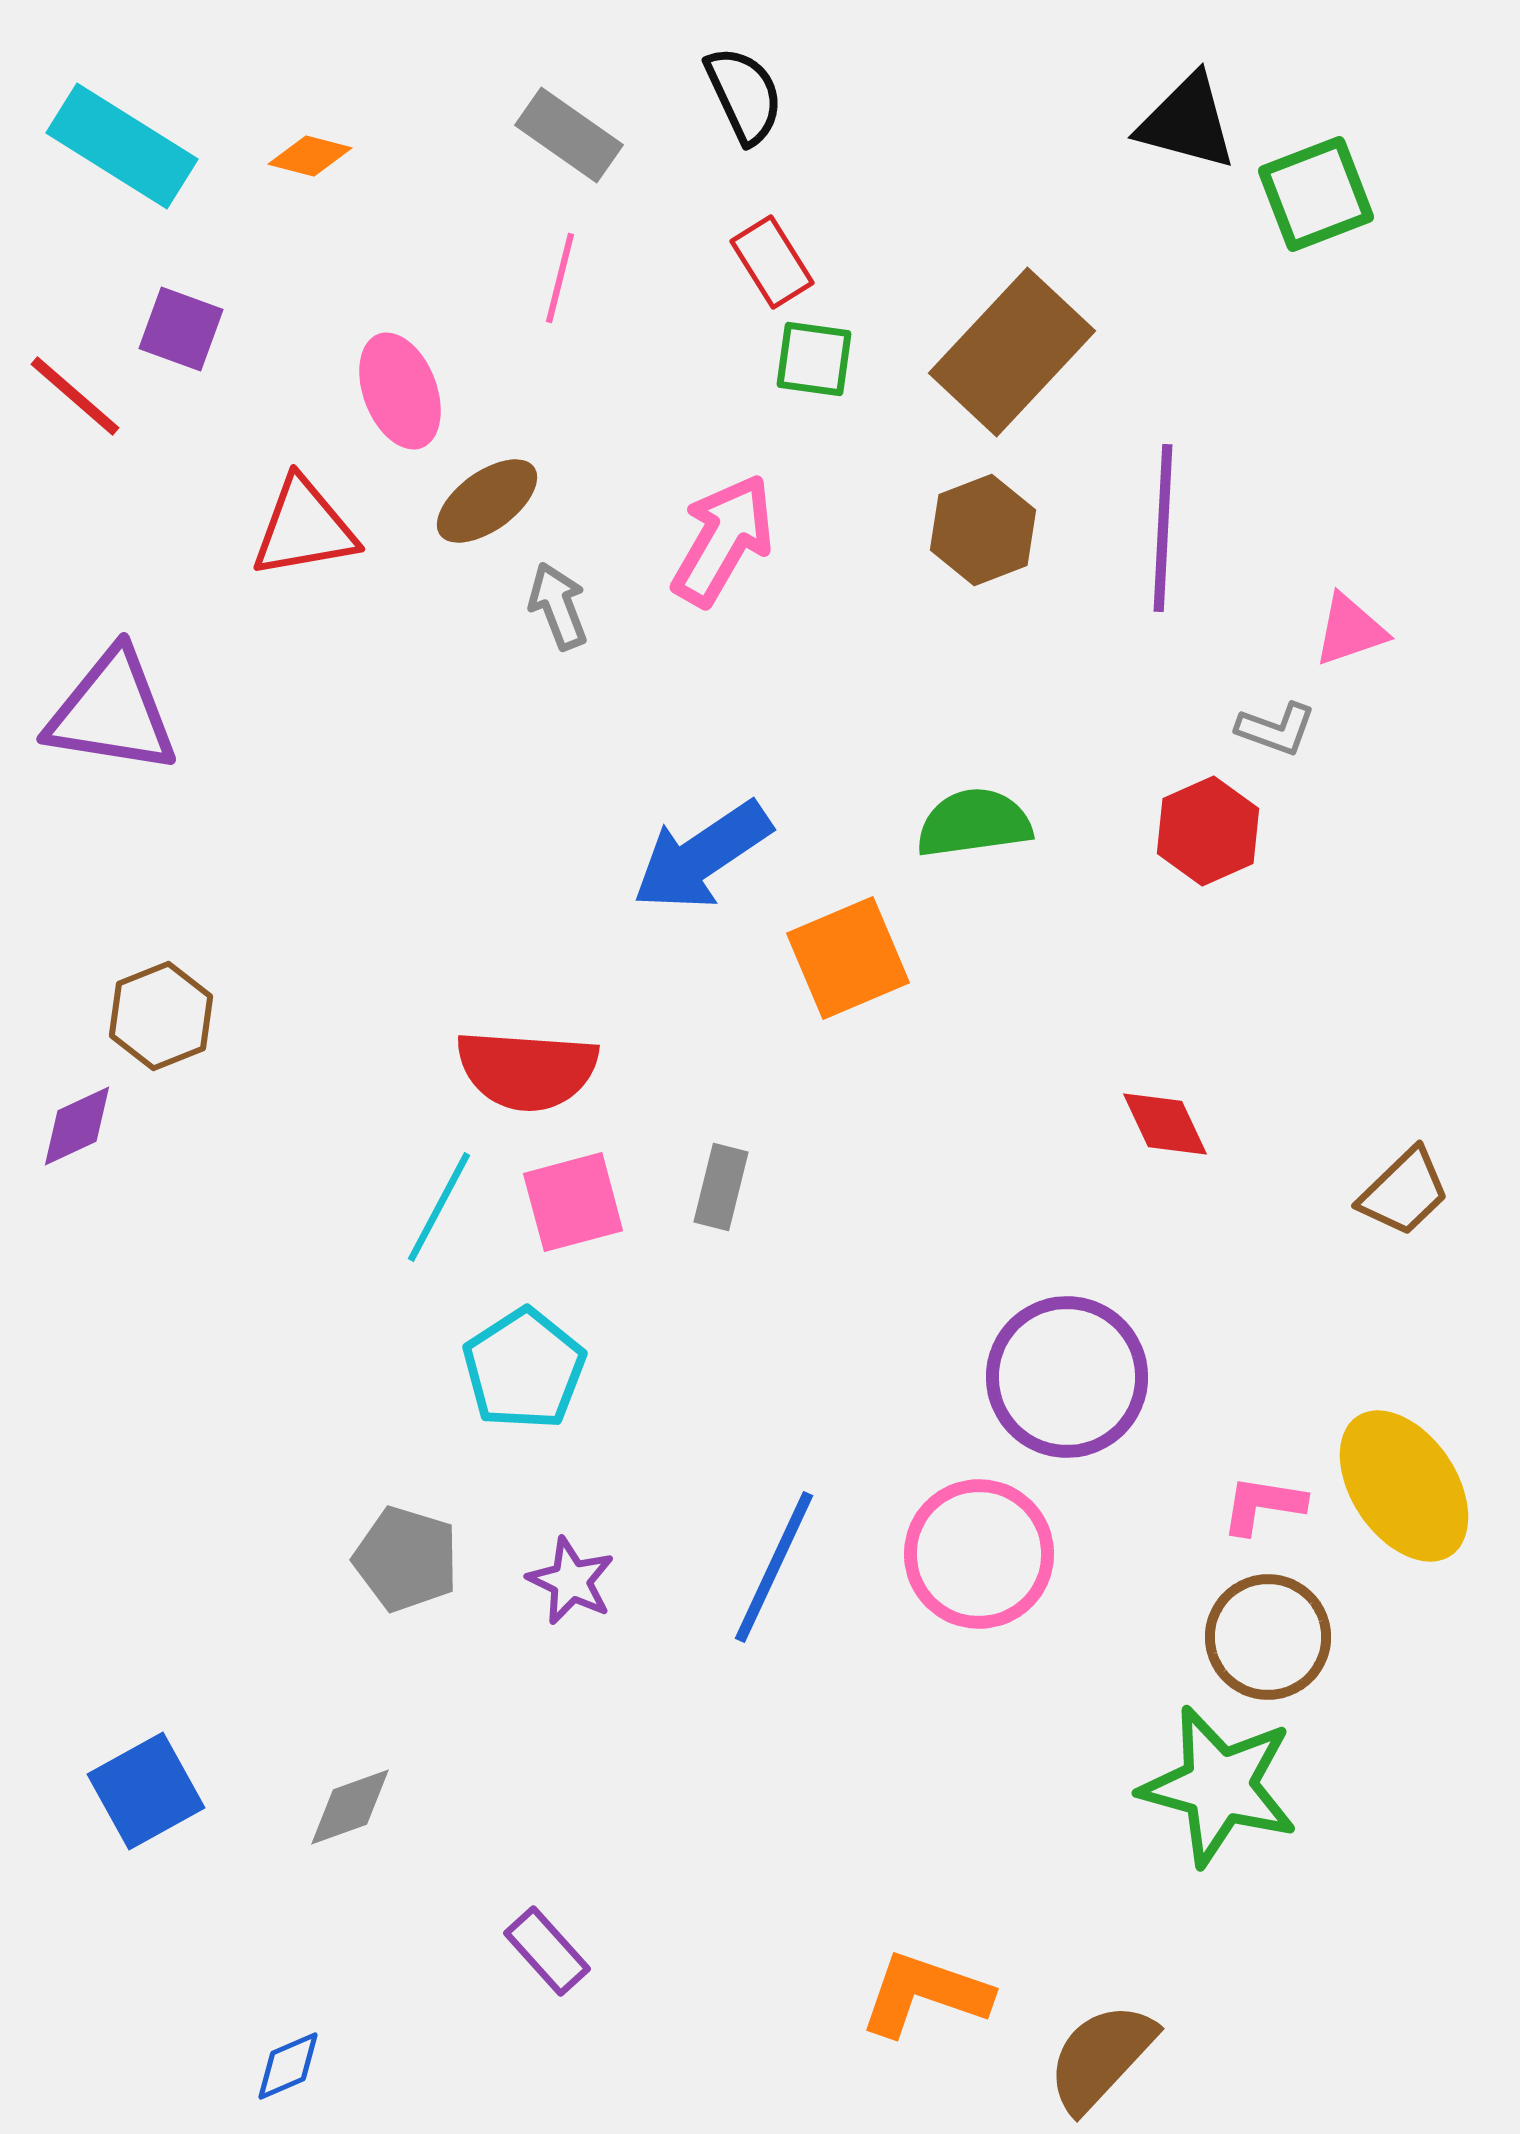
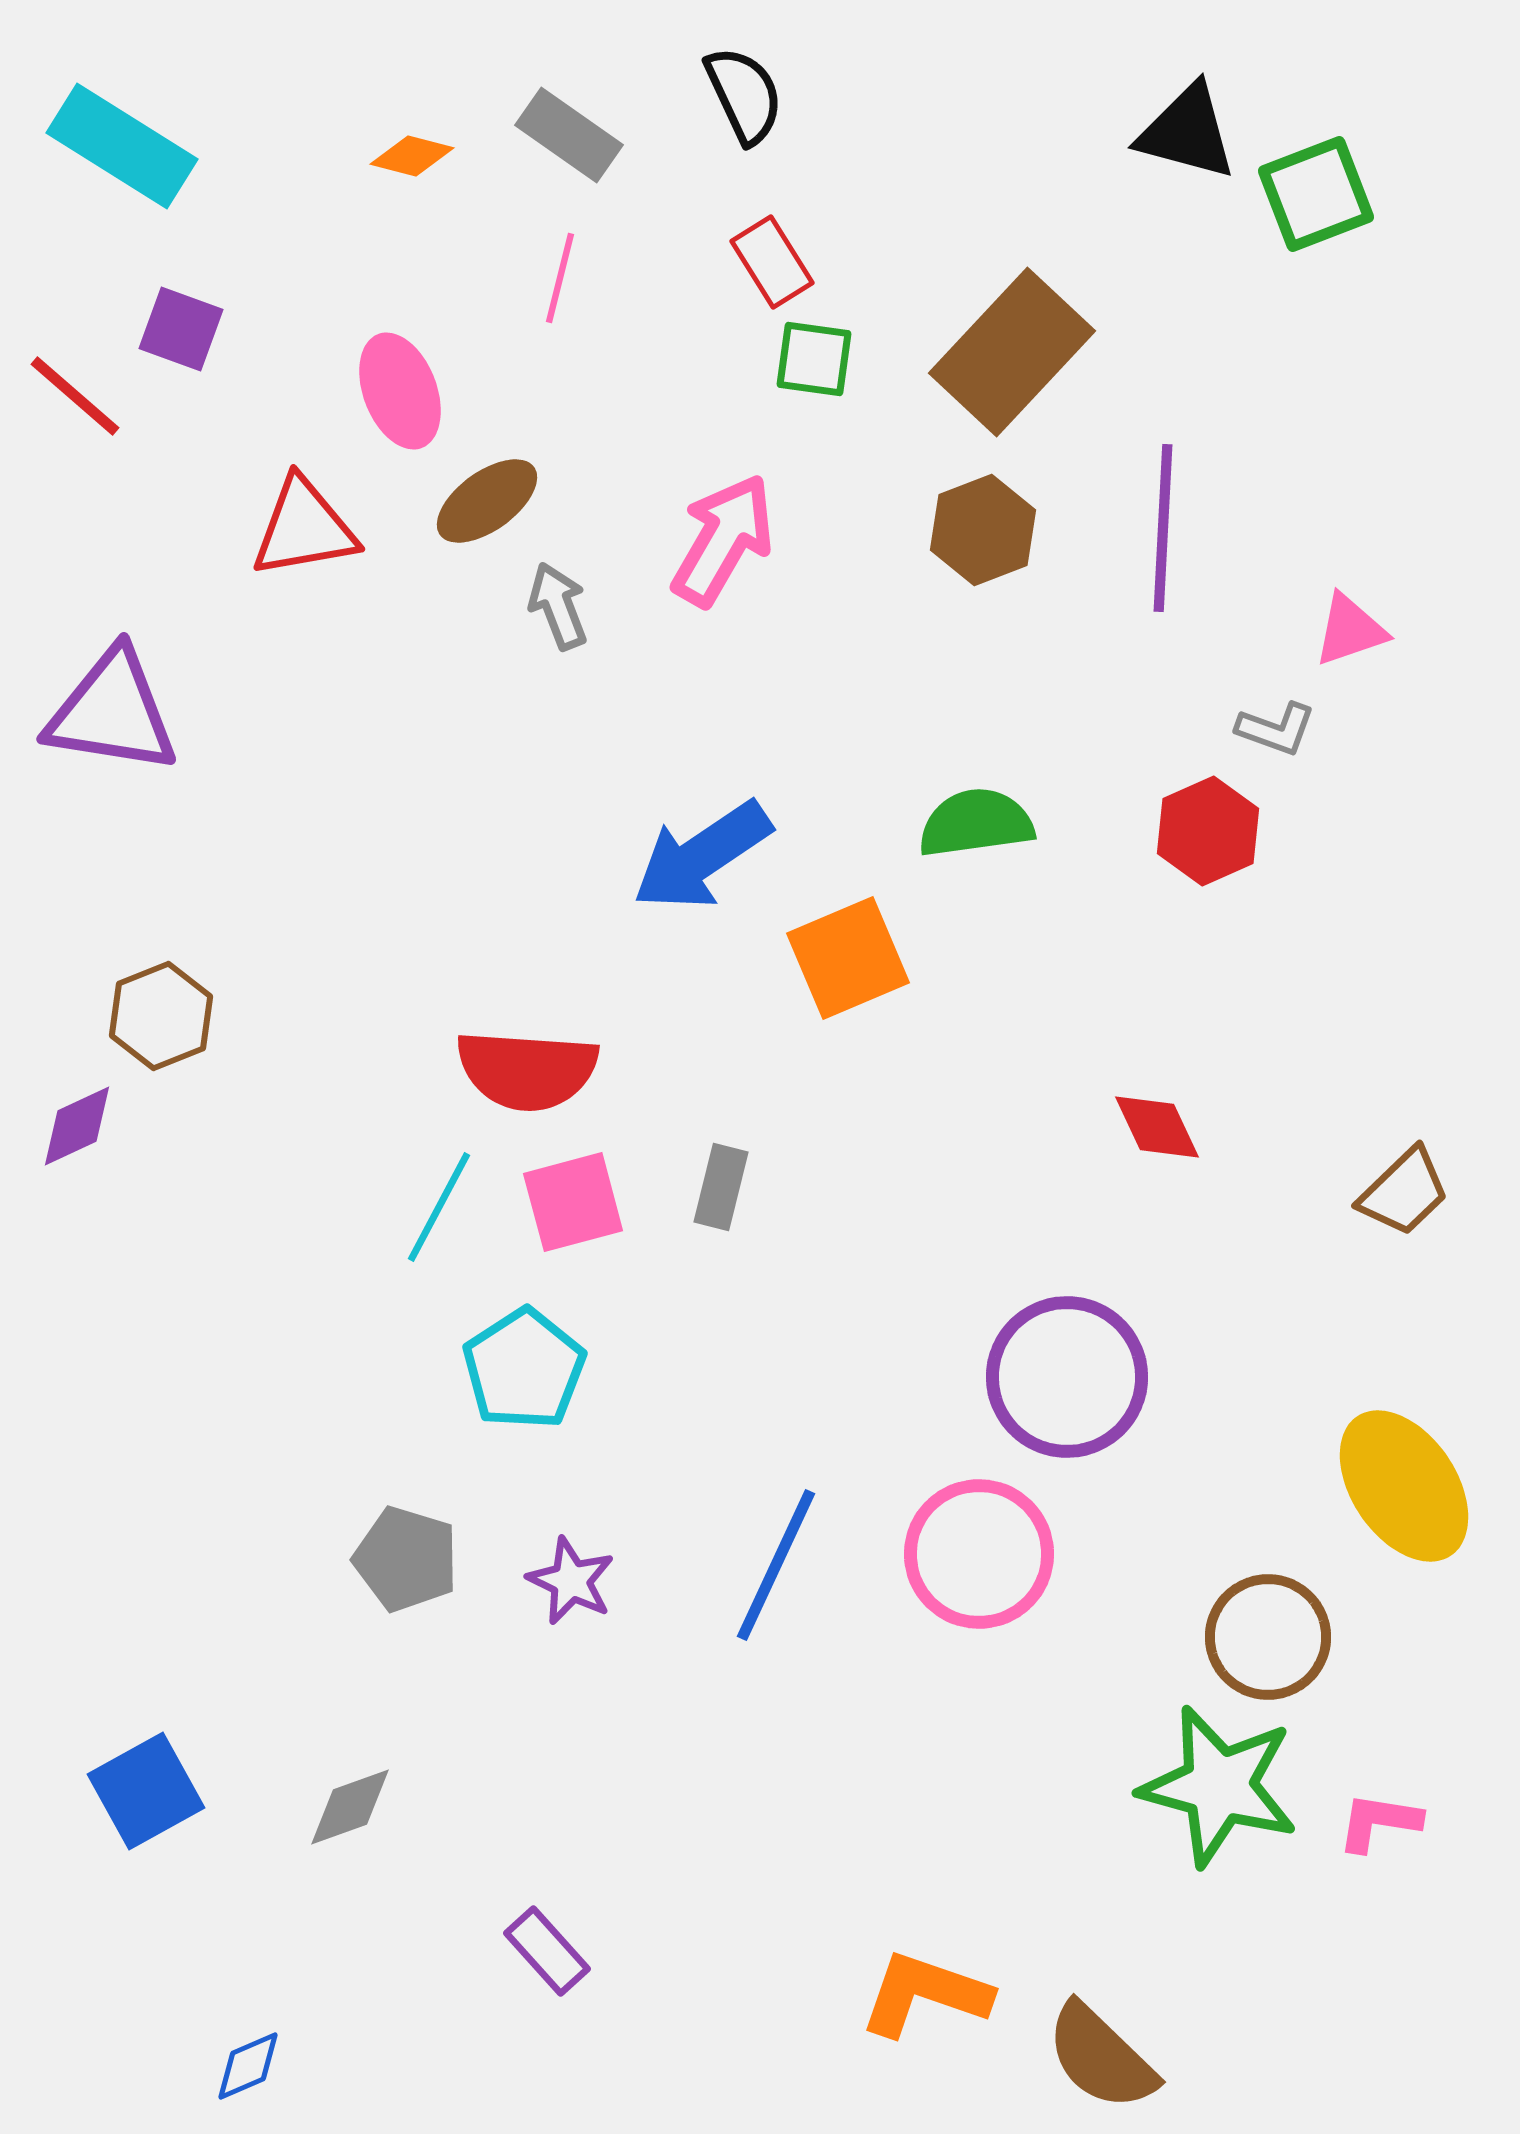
black triangle at (1187, 122): moved 10 px down
orange diamond at (310, 156): moved 102 px right
green semicircle at (974, 823): moved 2 px right
red diamond at (1165, 1124): moved 8 px left, 3 px down
pink L-shape at (1263, 1505): moved 116 px right, 317 px down
blue line at (774, 1567): moved 2 px right, 2 px up
brown semicircle at (1101, 2057): rotated 89 degrees counterclockwise
blue diamond at (288, 2066): moved 40 px left
